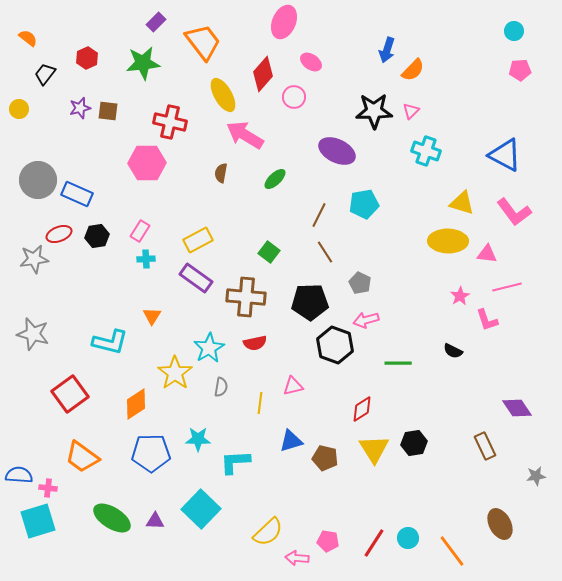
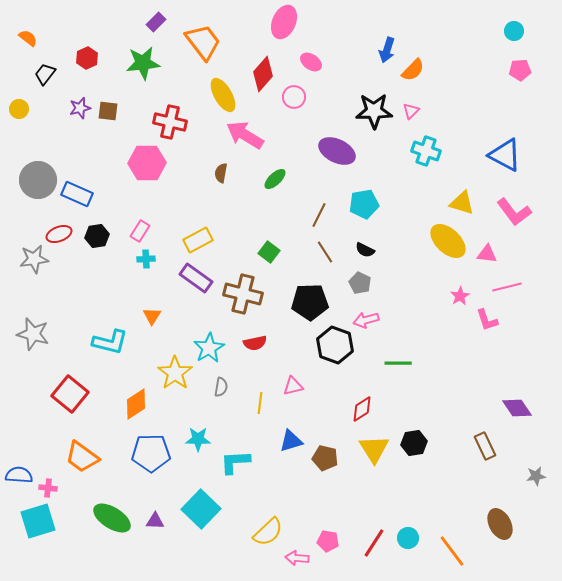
yellow ellipse at (448, 241): rotated 42 degrees clockwise
brown cross at (246, 297): moved 3 px left, 3 px up; rotated 9 degrees clockwise
black semicircle at (453, 351): moved 88 px left, 101 px up
red square at (70, 394): rotated 15 degrees counterclockwise
